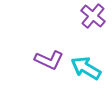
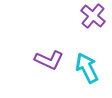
cyan arrow: moved 1 px right; rotated 32 degrees clockwise
